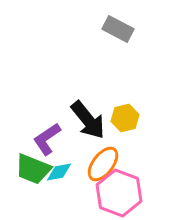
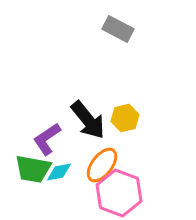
orange ellipse: moved 1 px left, 1 px down
green trapezoid: rotated 12 degrees counterclockwise
